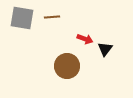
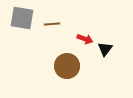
brown line: moved 7 px down
